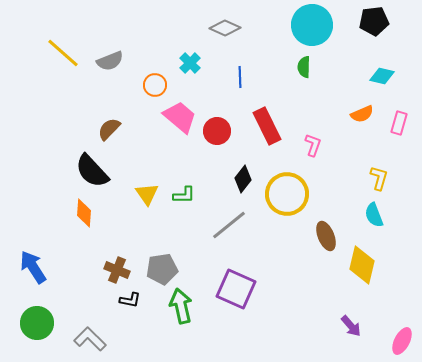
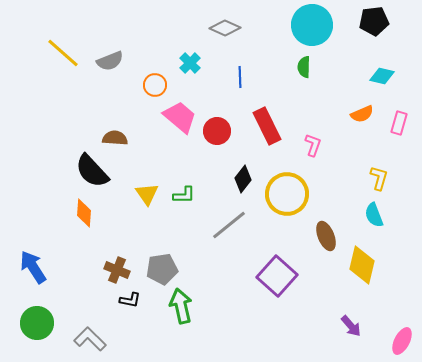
brown semicircle: moved 6 px right, 9 px down; rotated 50 degrees clockwise
purple square: moved 41 px right, 13 px up; rotated 18 degrees clockwise
